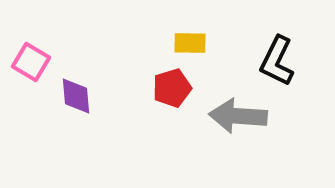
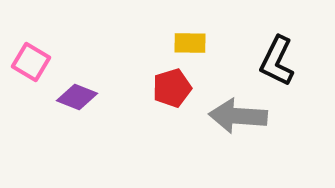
purple diamond: moved 1 px right, 1 px down; rotated 63 degrees counterclockwise
